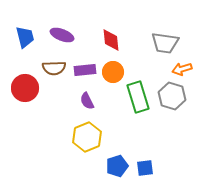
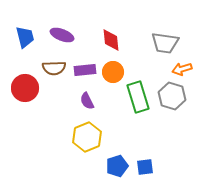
blue square: moved 1 px up
